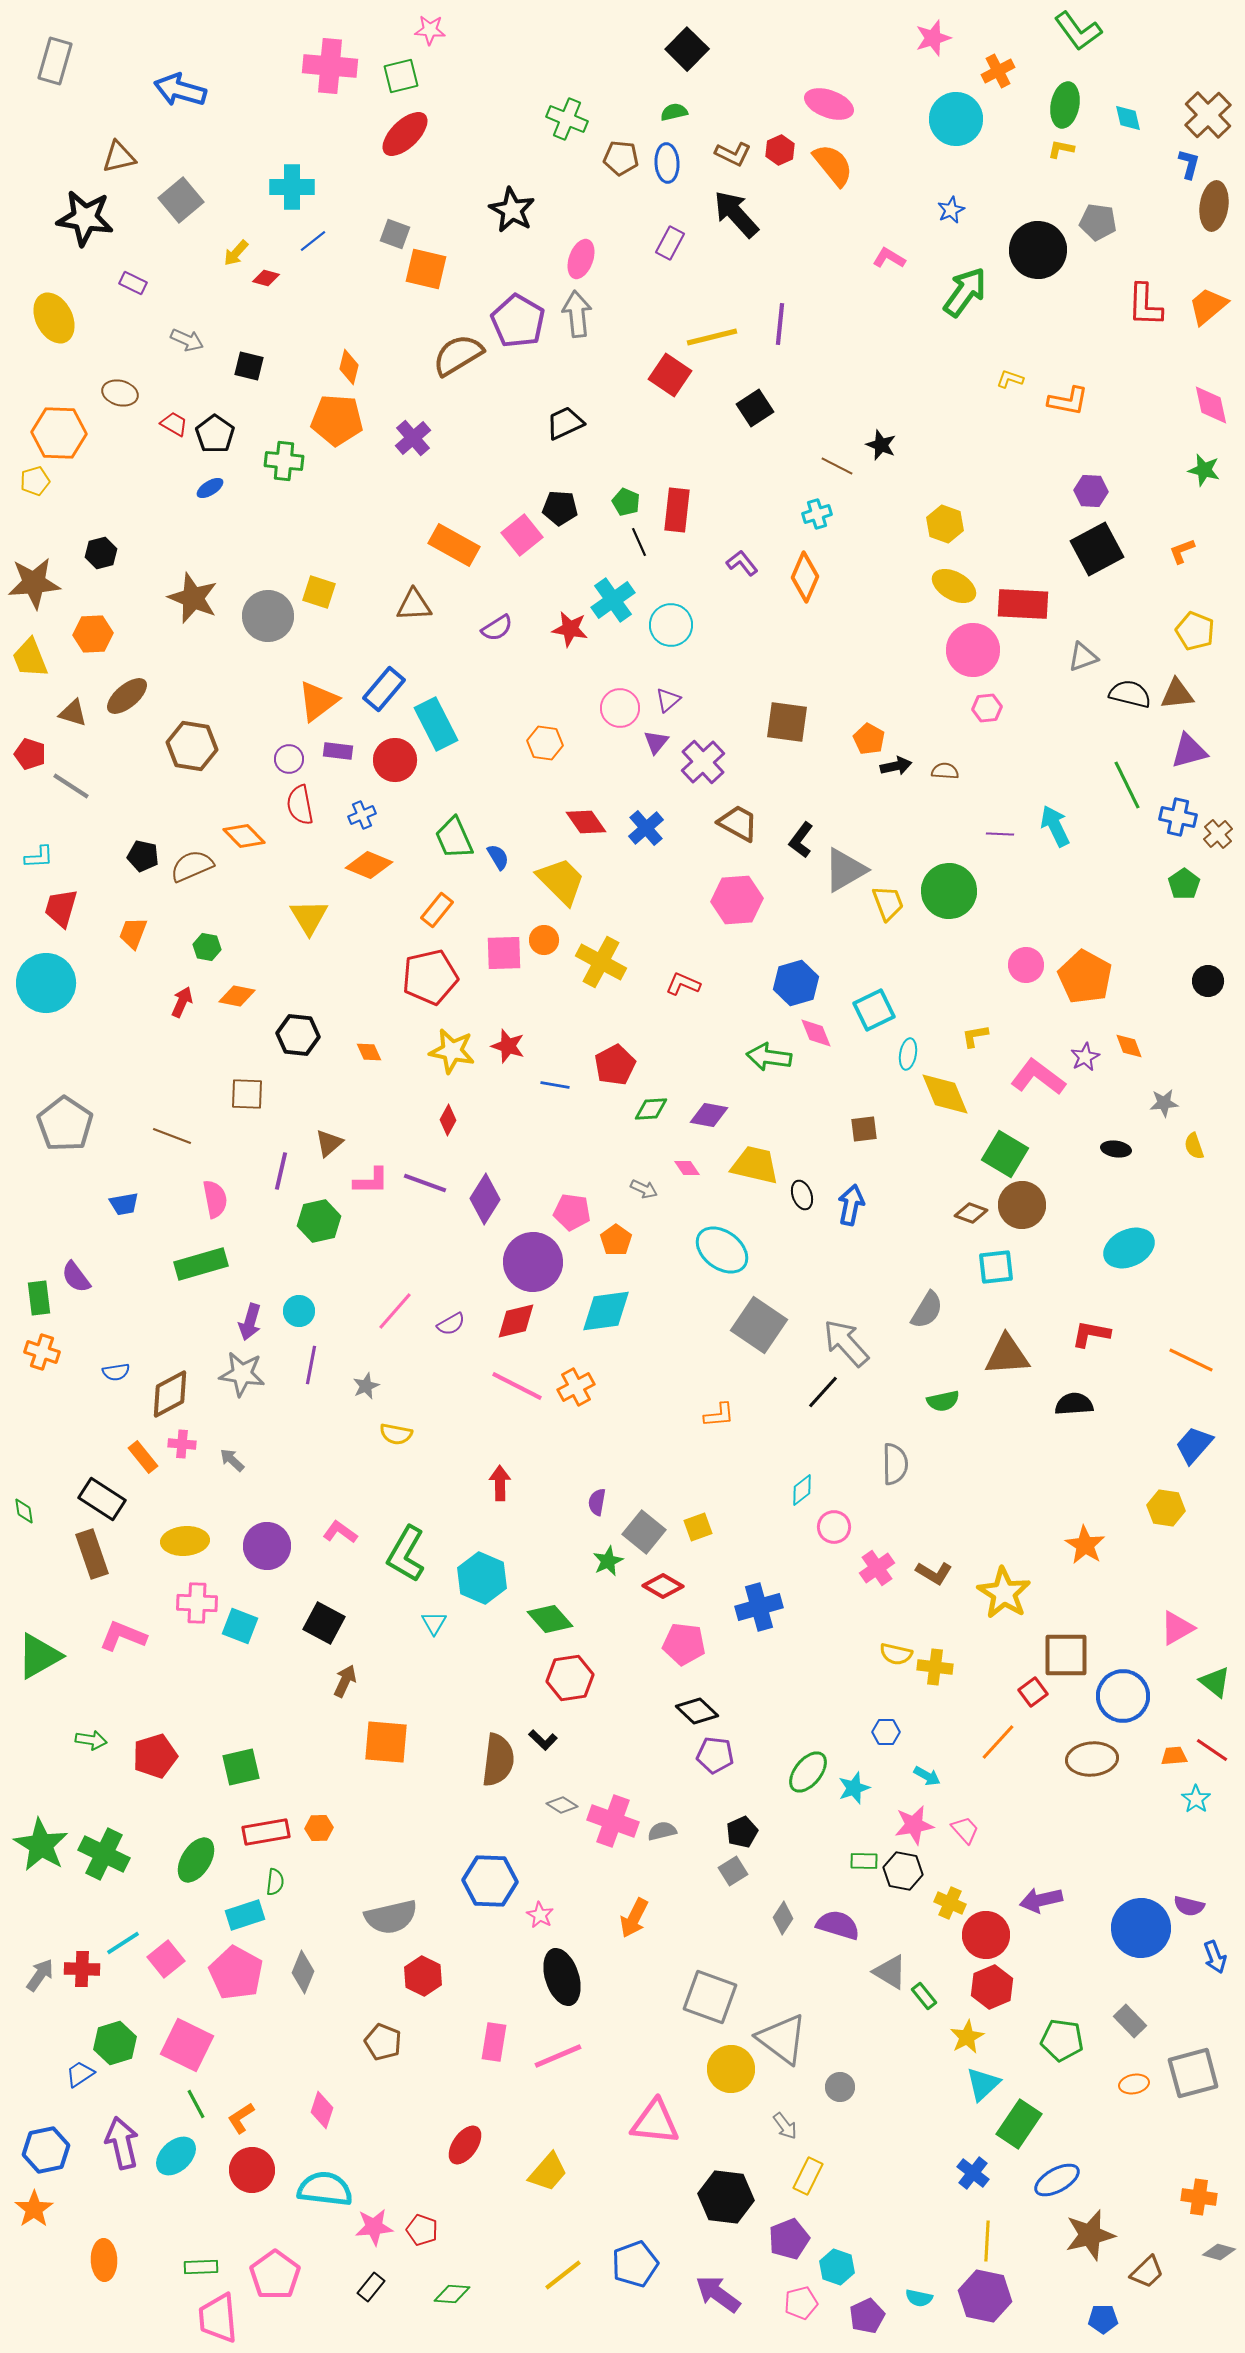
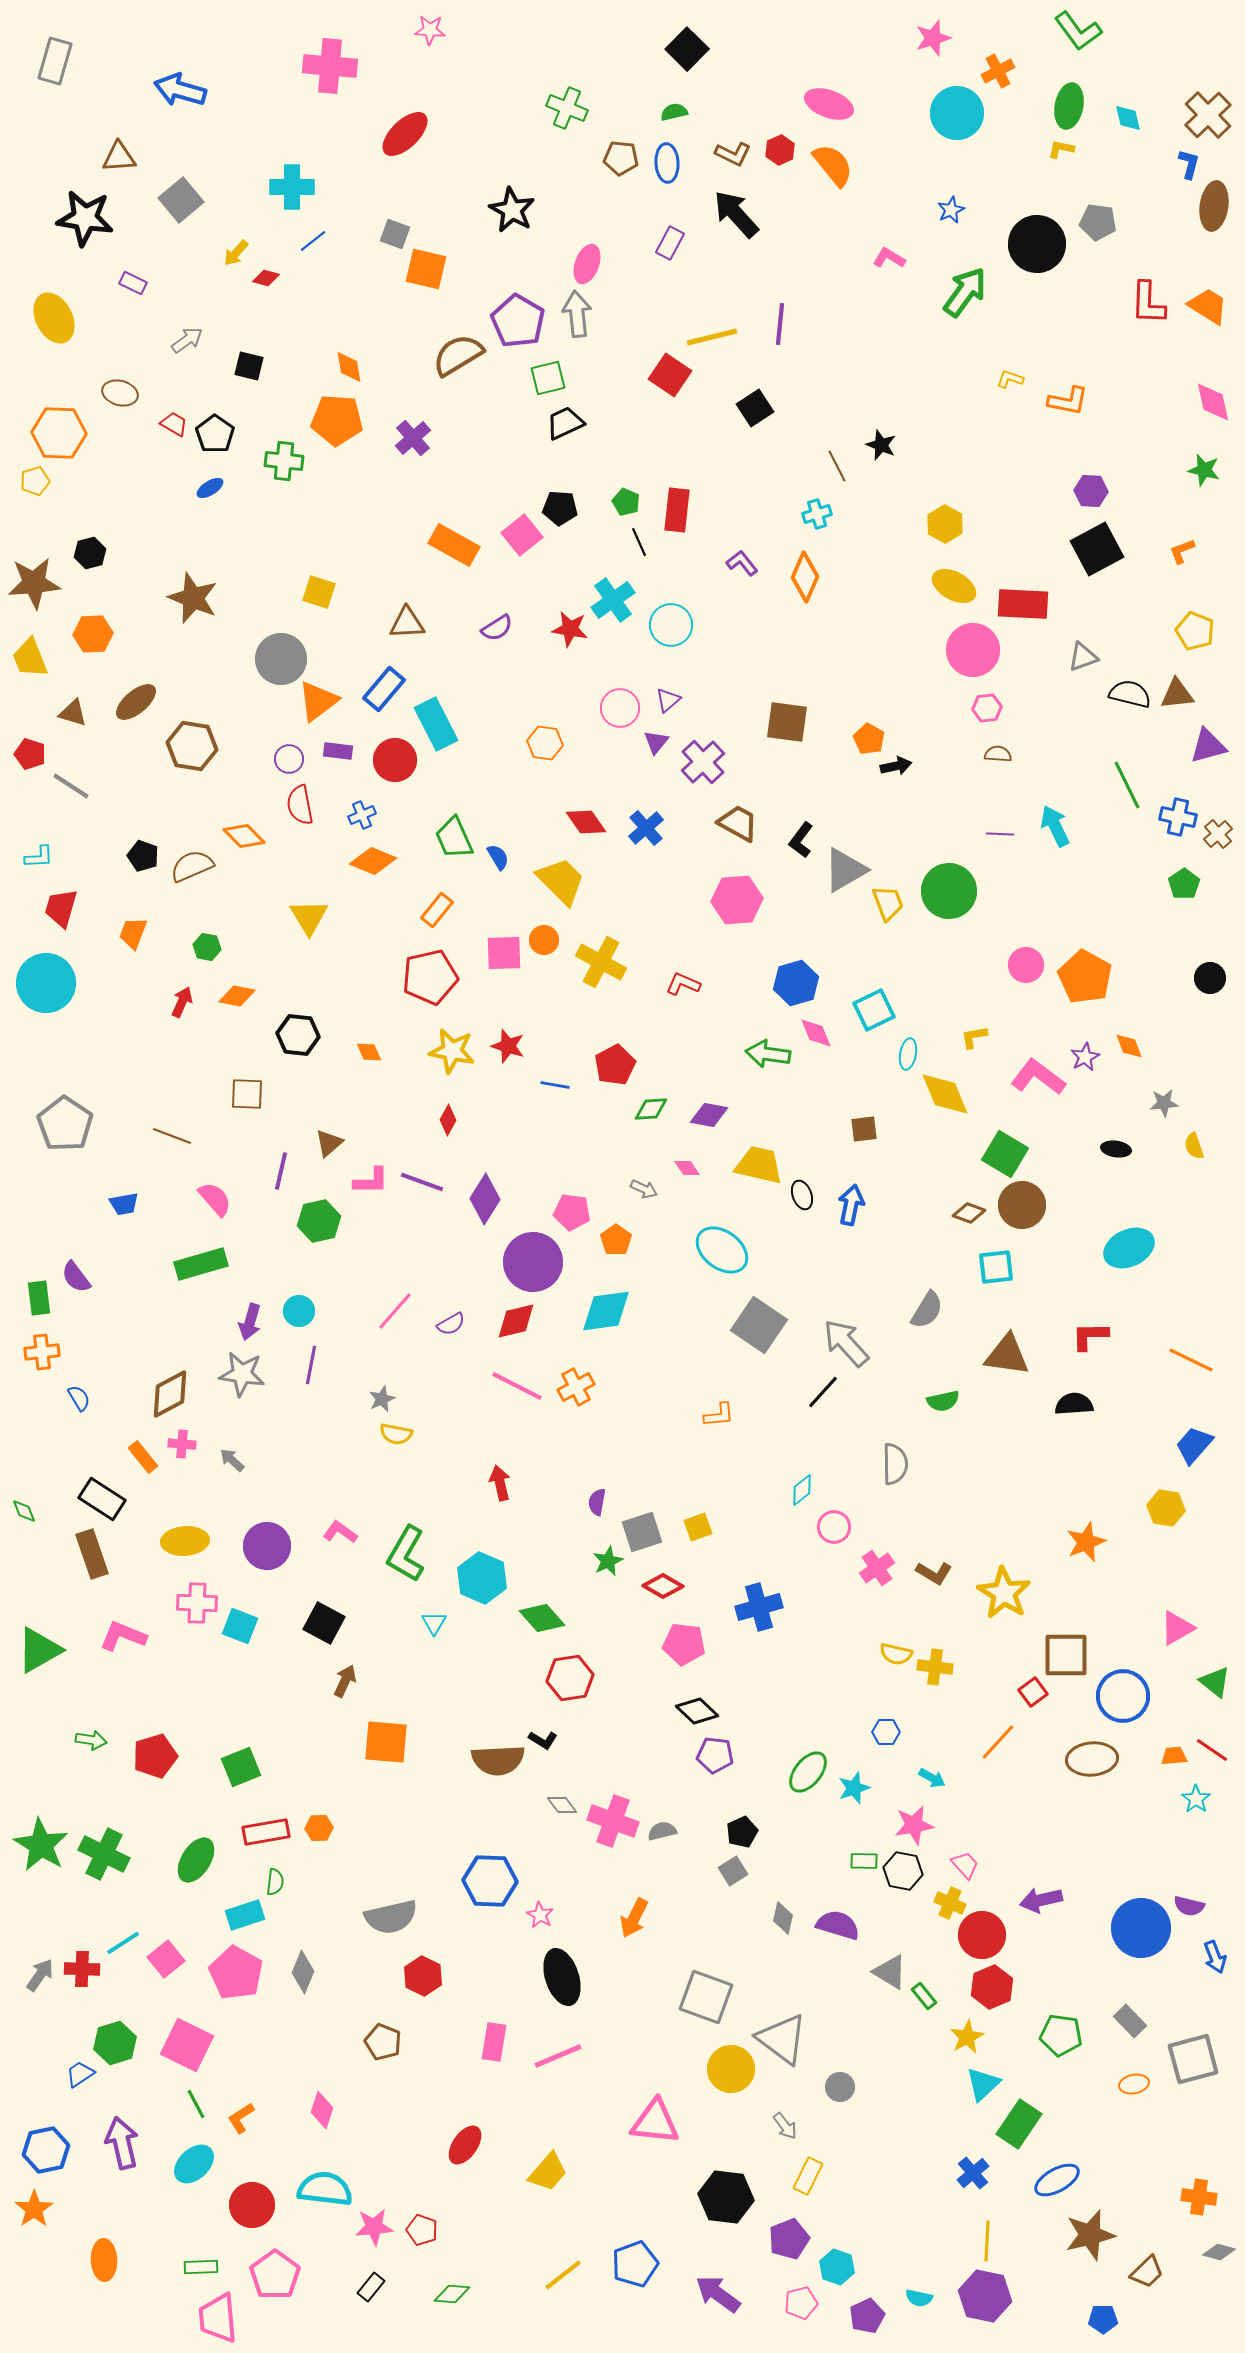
green square at (401, 76): moved 147 px right, 302 px down
green ellipse at (1065, 105): moved 4 px right, 1 px down
green cross at (567, 119): moved 11 px up
cyan circle at (956, 119): moved 1 px right, 6 px up
brown triangle at (119, 157): rotated 9 degrees clockwise
black circle at (1038, 250): moved 1 px left, 6 px up
pink ellipse at (581, 259): moved 6 px right, 5 px down
red L-shape at (1145, 305): moved 3 px right, 2 px up
orange trapezoid at (1208, 306): rotated 72 degrees clockwise
gray arrow at (187, 340): rotated 60 degrees counterclockwise
orange diamond at (349, 367): rotated 24 degrees counterclockwise
pink diamond at (1211, 405): moved 2 px right, 3 px up
brown line at (837, 466): rotated 36 degrees clockwise
yellow hexagon at (945, 524): rotated 9 degrees clockwise
black hexagon at (101, 553): moved 11 px left
brown triangle at (414, 605): moved 7 px left, 18 px down
gray circle at (268, 616): moved 13 px right, 43 px down
brown ellipse at (127, 696): moved 9 px right, 6 px down
purple triangle at (1189, 751): moved 19 px right, 5 px up
brown semicircle at (945, 771): moved 53 px right, 17 px up
black pentagon at (143, 856): rotated 8 degrees clockwise
orange diamond at (369, 865): moved 4 px right, 4 px up
black circle at (1208, 981): moved 2 px right, 3 px up
yellow L-shape at (975, 1036): moved 1 px left, 1 px down
green arrow at (769, 1057): moved 1 px left, 3 px up
yellow trapezoid at (755, 1165): moved 4 px right
purple line at (425, 1183): moved 3 px left, 1 px up
pink semicircle at (215, 1199): rotated 30 degrees counterclockwise
brown diamond at (971, 1213): moved 2 px left
red L-shape at (1091, 1334): moved 1 px left, 2 px down; rotated 12 degrees counterclockwise
orange cross at (42, 1352): rotated 24 degrees counterclockwise
brown triangle at (1007, 1355): rotated 12 degrees clockwise
blue semicircle at (116, 1372): moved 37 px left, 26 px down; rotated 112 degrees counterclockwise
gray star at (366, 1386): moved 16 px right, 13 px down
red arrow at (500, 1483): rotated 12 degrees counterclockwise
green diamond at (24, 1511): rotated 12 degrees counterclockwise
gray square at (644, 1532): moved 2 px left; rotated 33 degrees clockwise
orange star at (1085, 1545): moved 1 px right, 3 px up; rotated 18 degrees clockwise
green diamond at (550, 1619): moved 8 px left, 1 px up
green triangle at (39, 1656): moved 6 px up
black L-shape at (543, 1740): rotated 12 degrees counterclockwise
brown semicircle at (498, 1760): rotated 80 degrees clockwise
green square at (241, 1767): rotated 9 degrees counterclockwise
cyan arrow at (927, 1776): moved 5 px right, 2 px down
gray diamond at (562, 1805): rotated 20 degrees clockwise
pink trapezoid at (965, 1830): moved 35 px down
gray diamond at (783, 1918): rotated 20 degrees counterclockwise
red circle at (986, 1935): moved 4 px left
gray square at (710, 1997): moved 4 px left
green pentagon at (1062, 2040): moved 1 px left, 5 px up
gray square at (1193, 2073): moved 14 px up
cyan ellipse at (176, 2156): moved 18 px right, 8 px down
red circle at (252, 2170): moved 35 px down
blue cross at (973, 2173): rotated 12 degrees clockwise
